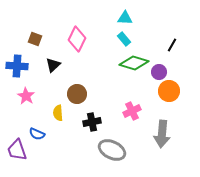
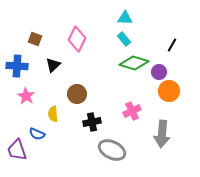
yellow semicircle: moved 5 px left, 1 px down
